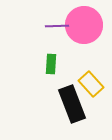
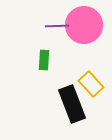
green rectangle: moved 7 px left, 4 px up
